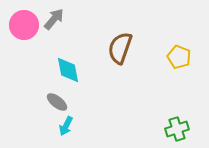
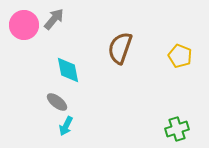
yellow pentagon: moved 1 px right, 1 px up
